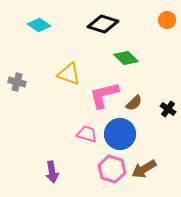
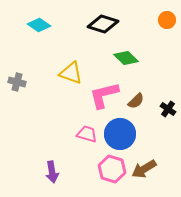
yellow triangle: moved 2 px right, 1 px up
brown semicircle: moved 2 px right, 2 px up
